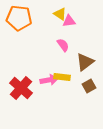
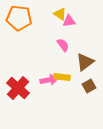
red cross: moved 3 px left
